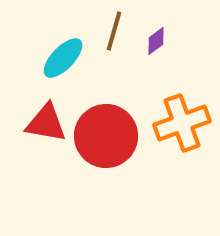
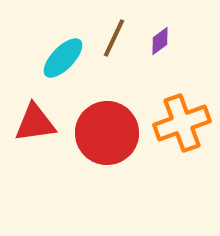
brown line: moved 7 px down; rotated 9 degrees clockwise
purple diamond: moved 4 px right
red triangle: moved 11 px left; rotated 18 degrees counterclockwise
red circle: moved 1 px right, 3 px up
